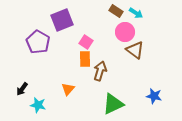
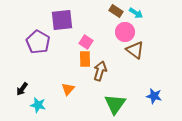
purple square: rotated 15 degrees clockwise
green triangle: moved 2 px right; rotated 30 degrees counterclockwise
